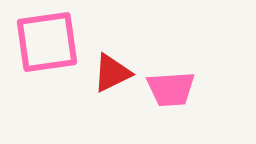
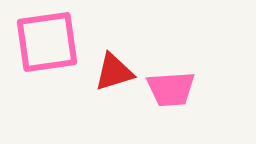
red triangle: moved 2 px right, 1 px up; rotated 9 degrees clockwise
